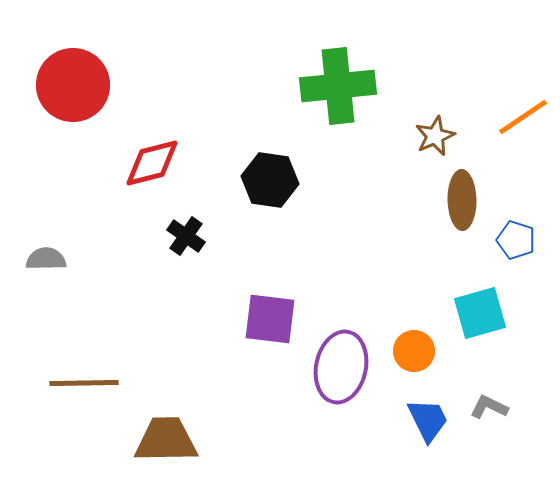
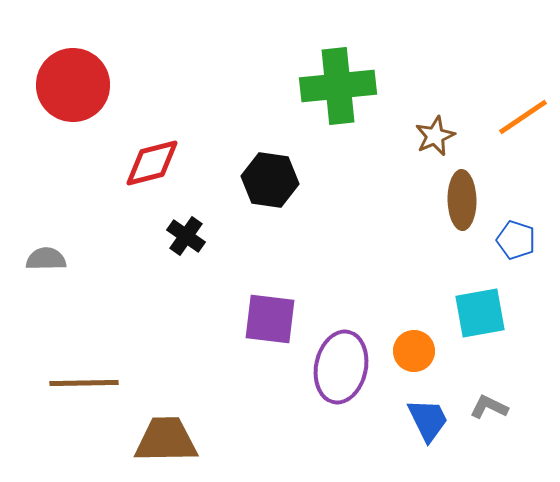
cyan square: rotated 6 degrees clockwise
